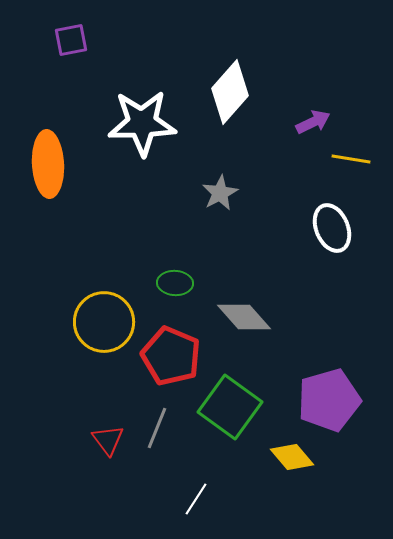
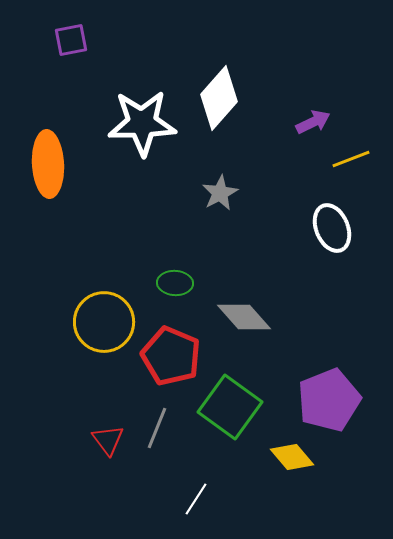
white diamond: moved 11 px left, 6 px down
yellow line: rotated 30 degrees counterclockwise
purple pentagon: rotated 6 degrees counterclockwise
